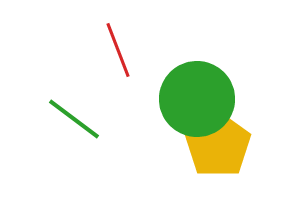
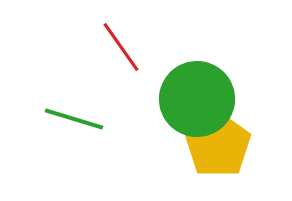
red line: moved 3 px right, 3 px up; rotated 14 degrees counterclockwise
green line: rotated 20 degrees counterclockwise
